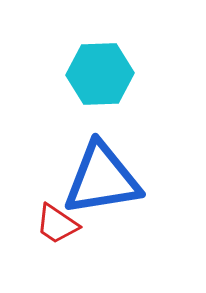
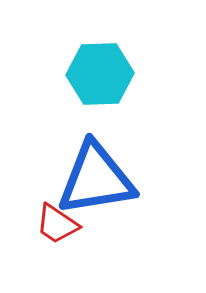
blue triangle: moved 6 px left
